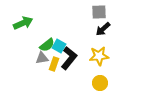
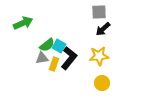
yellow circle: moved 2 px right
